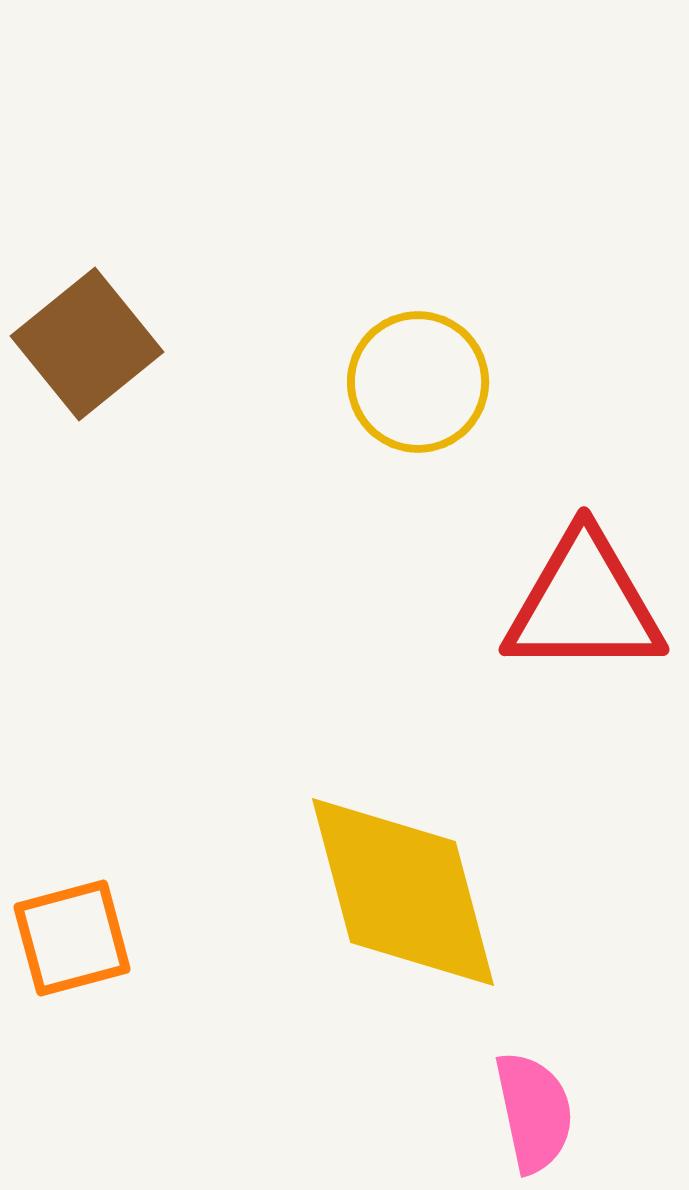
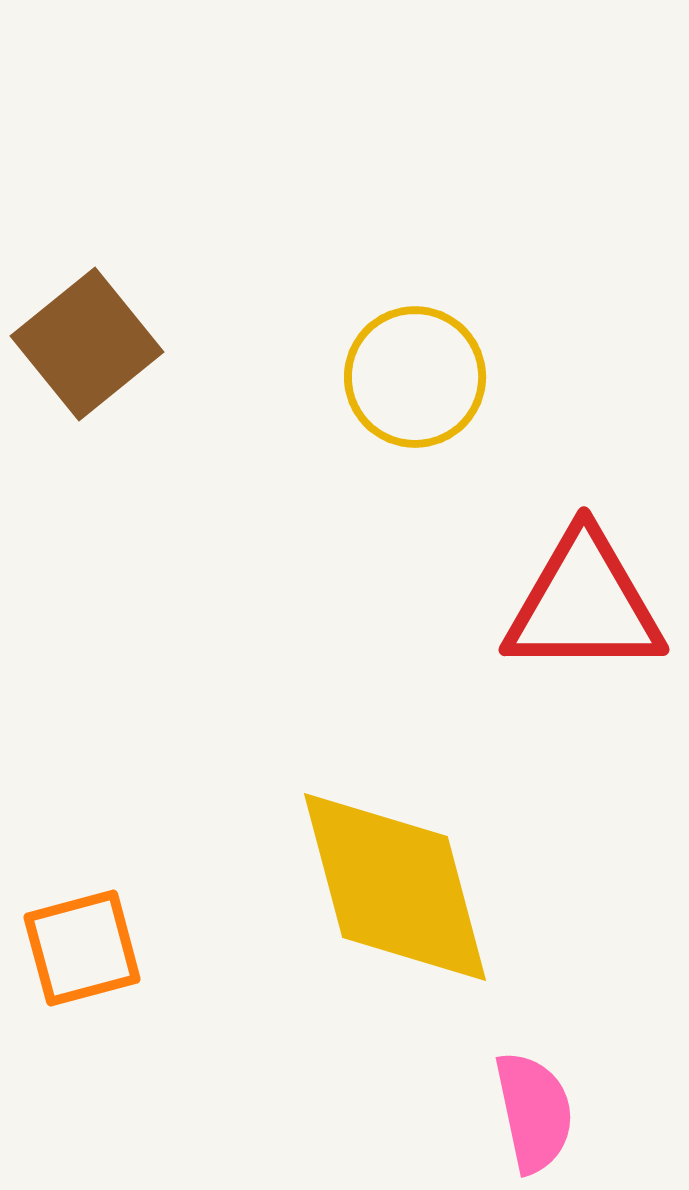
yellow circle: moved 3 px left, 5 px up
yellow diamond: moved 8 px left, 5 px up
orange square: moved 10 px right, 10 px down
